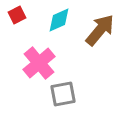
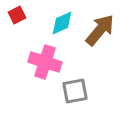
cyan diamond: moved 3 px right, 3 px down
pink cross: moved 6 px right, 1 px up; rotated 32 degrees counterclockwise
gray square: moved 12 px right, 3 px up
